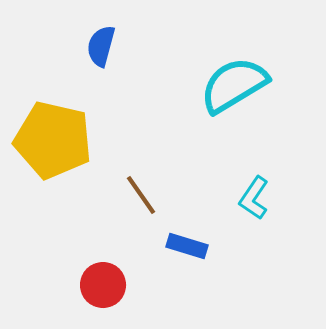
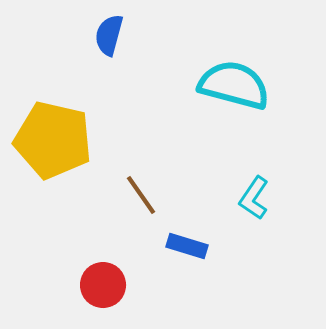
blue semicircle: moved 8 px right, 11 px up
cyan semicircle: rotated 46 degrees clockwise
